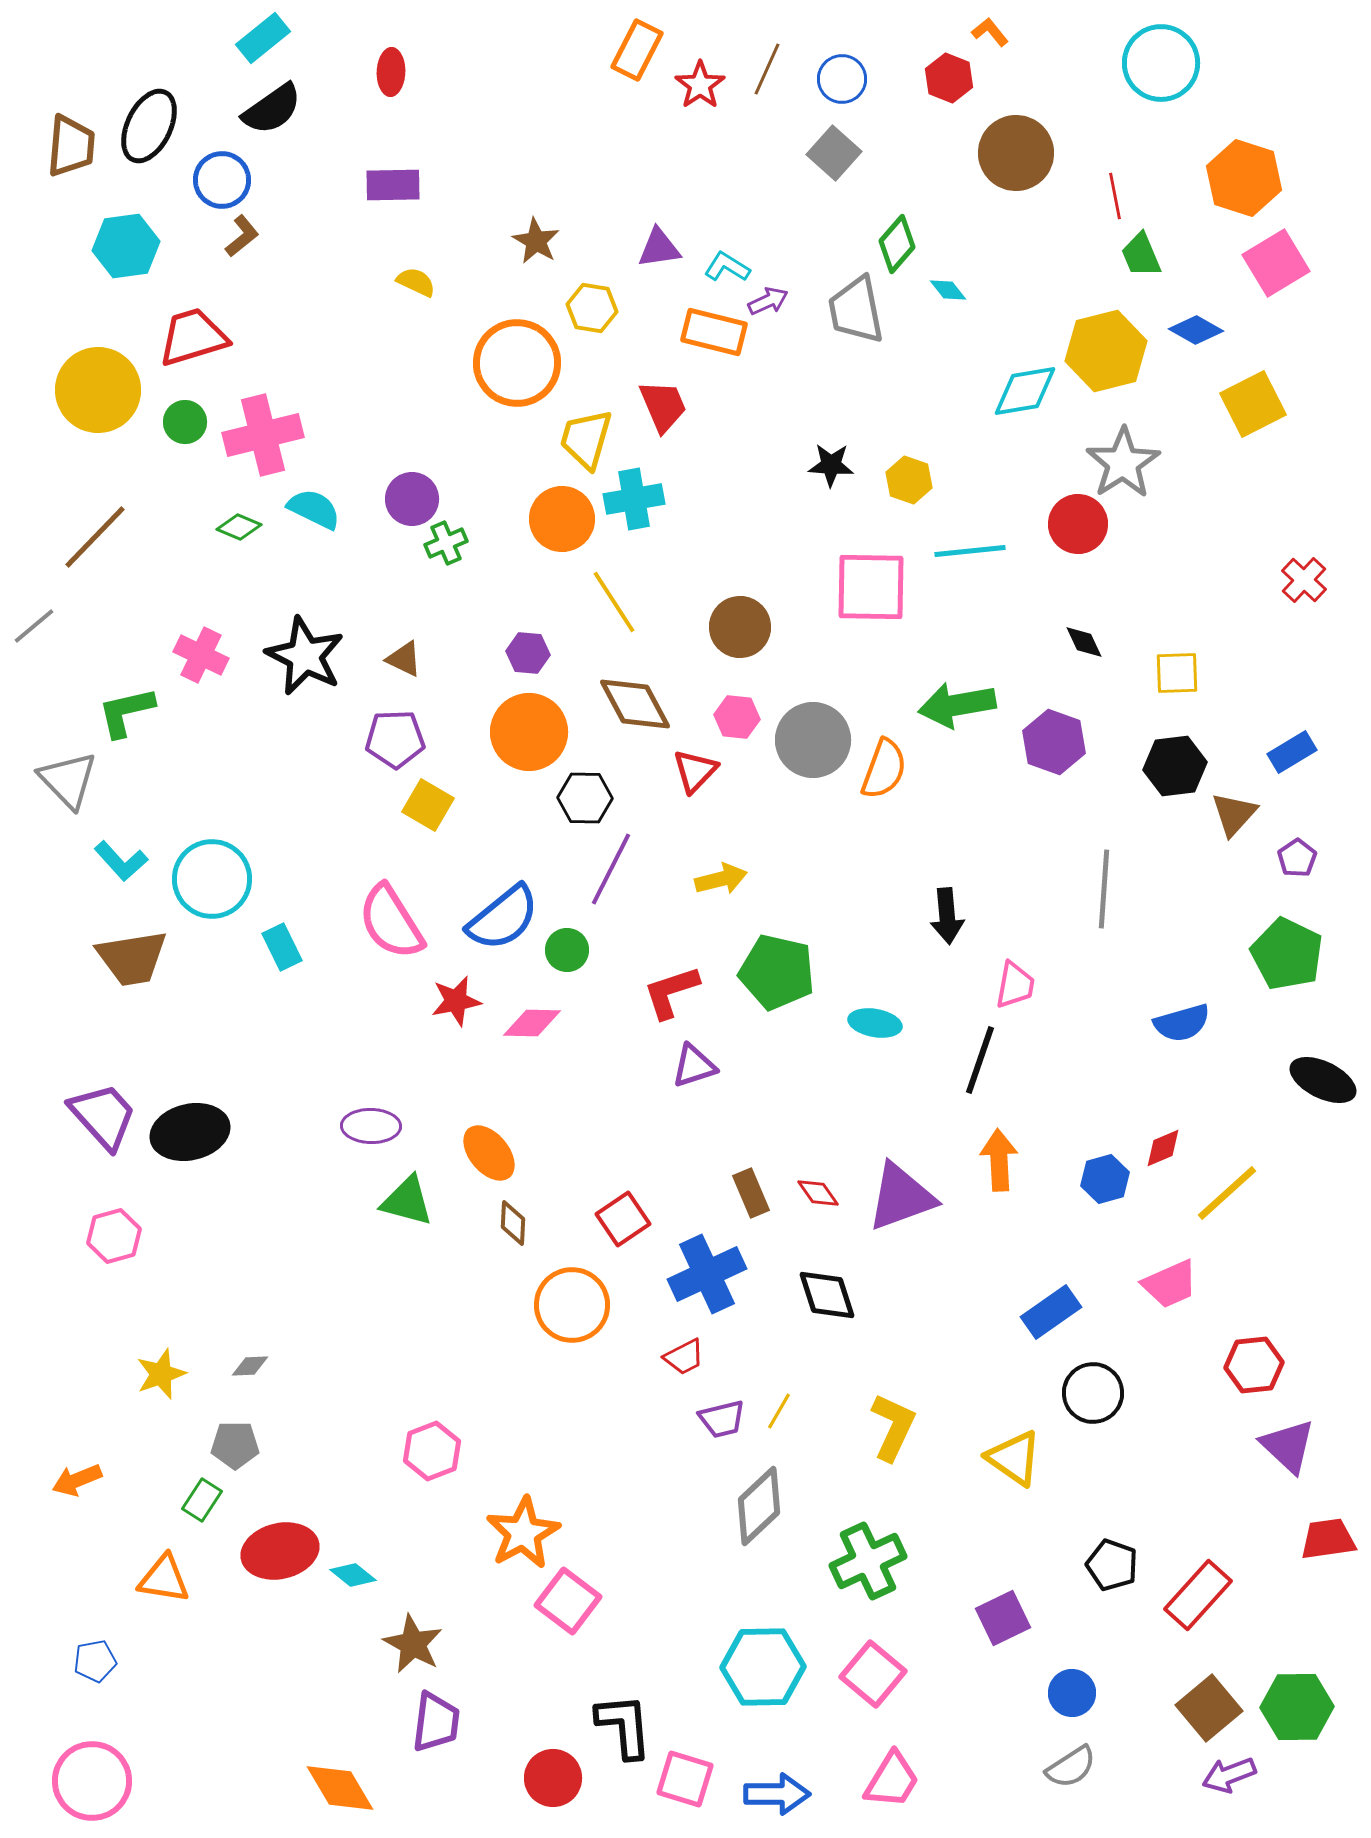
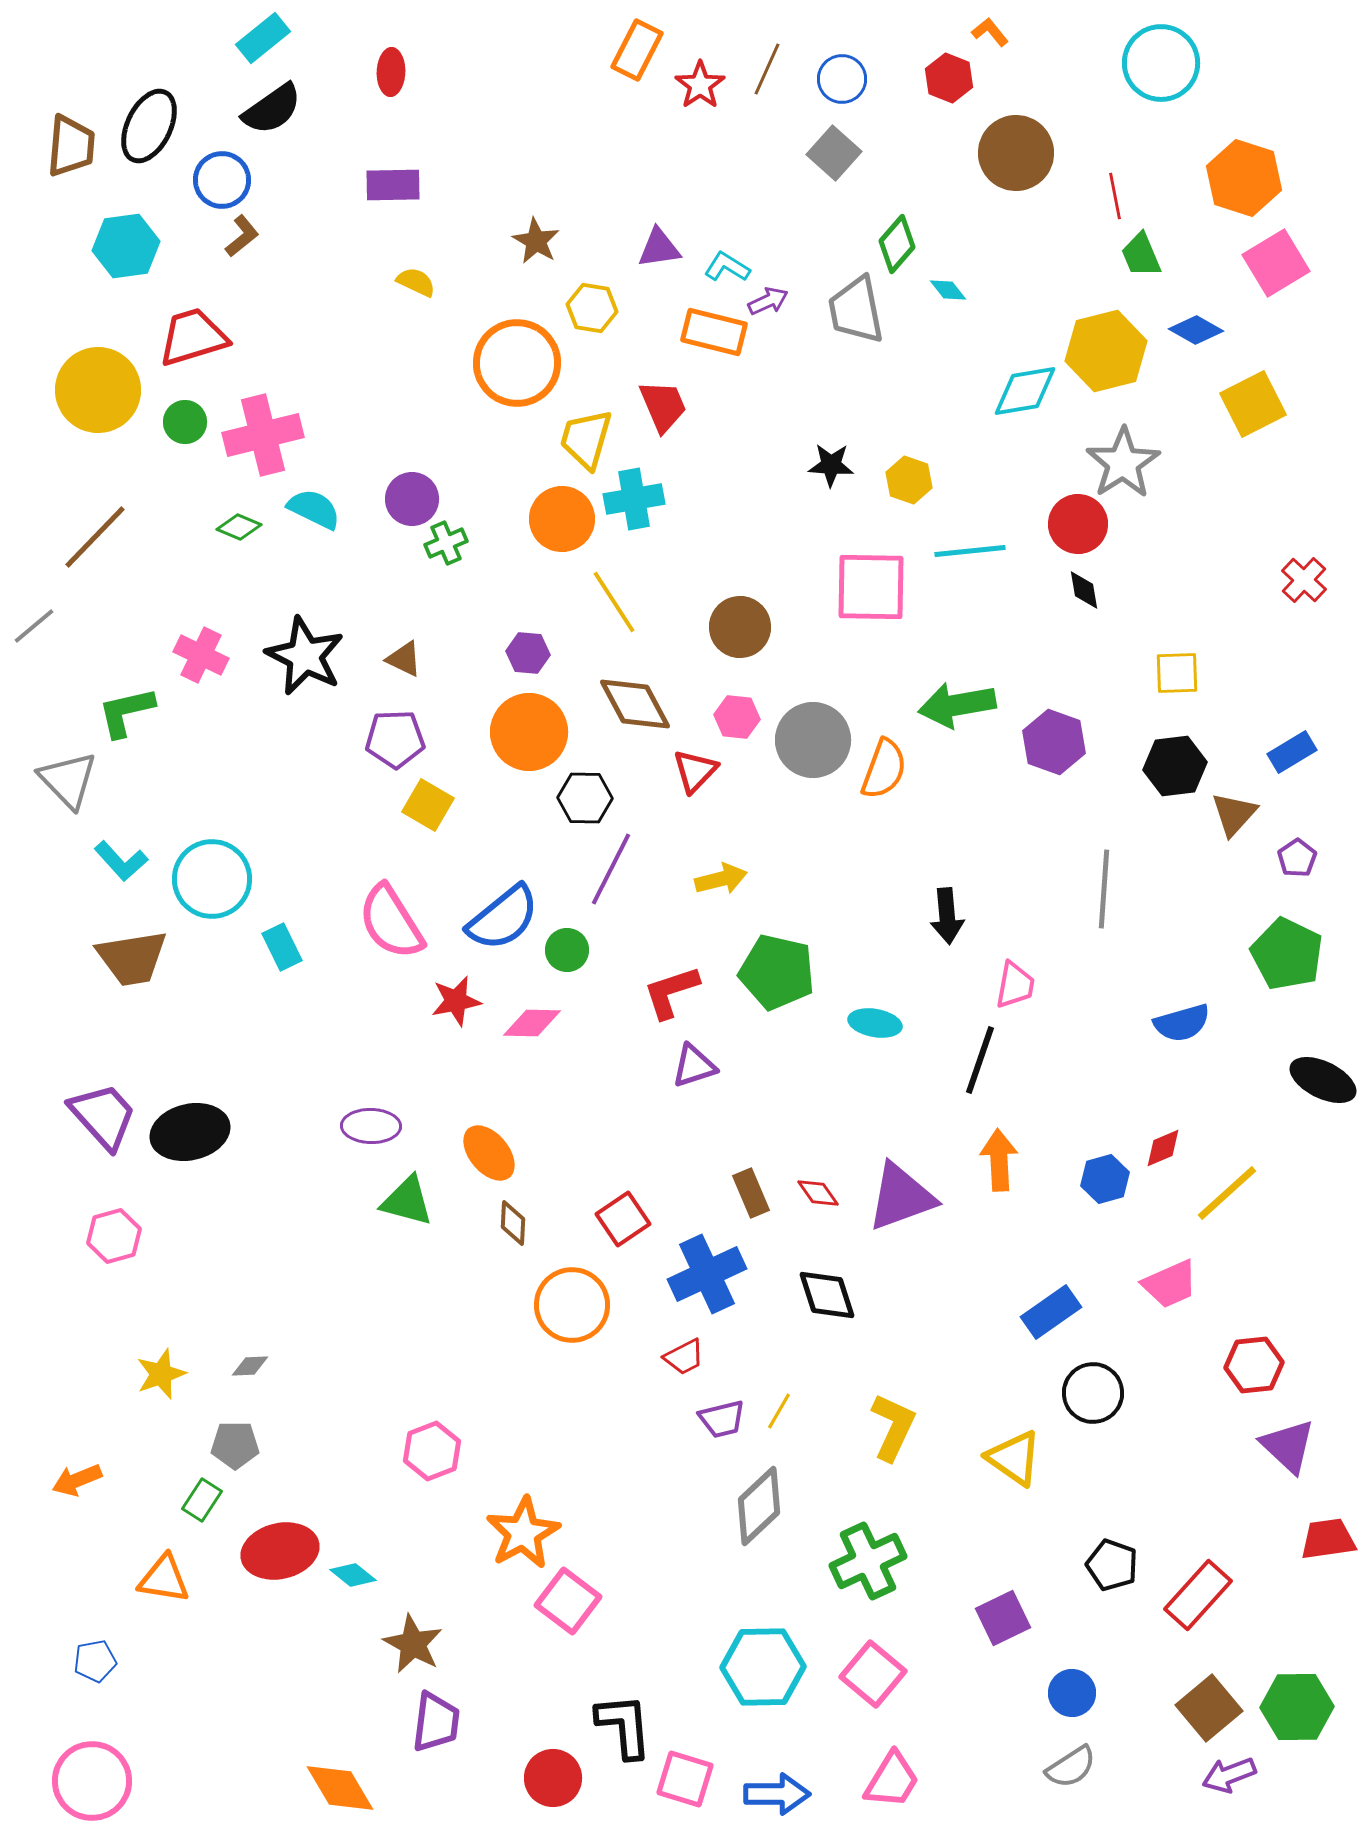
black diamond at (1084, 642): moved 52 px up; rotated 15 degrees clockwise
